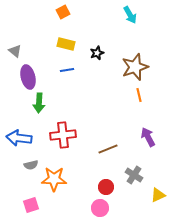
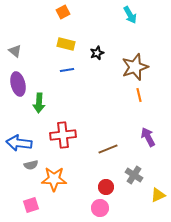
purple ellipse: moved 10 px left, 7 px down
blue arrow: moved 5 px down
